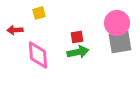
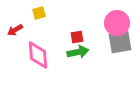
red arrow: rotated 28 degrees counterclockwise
